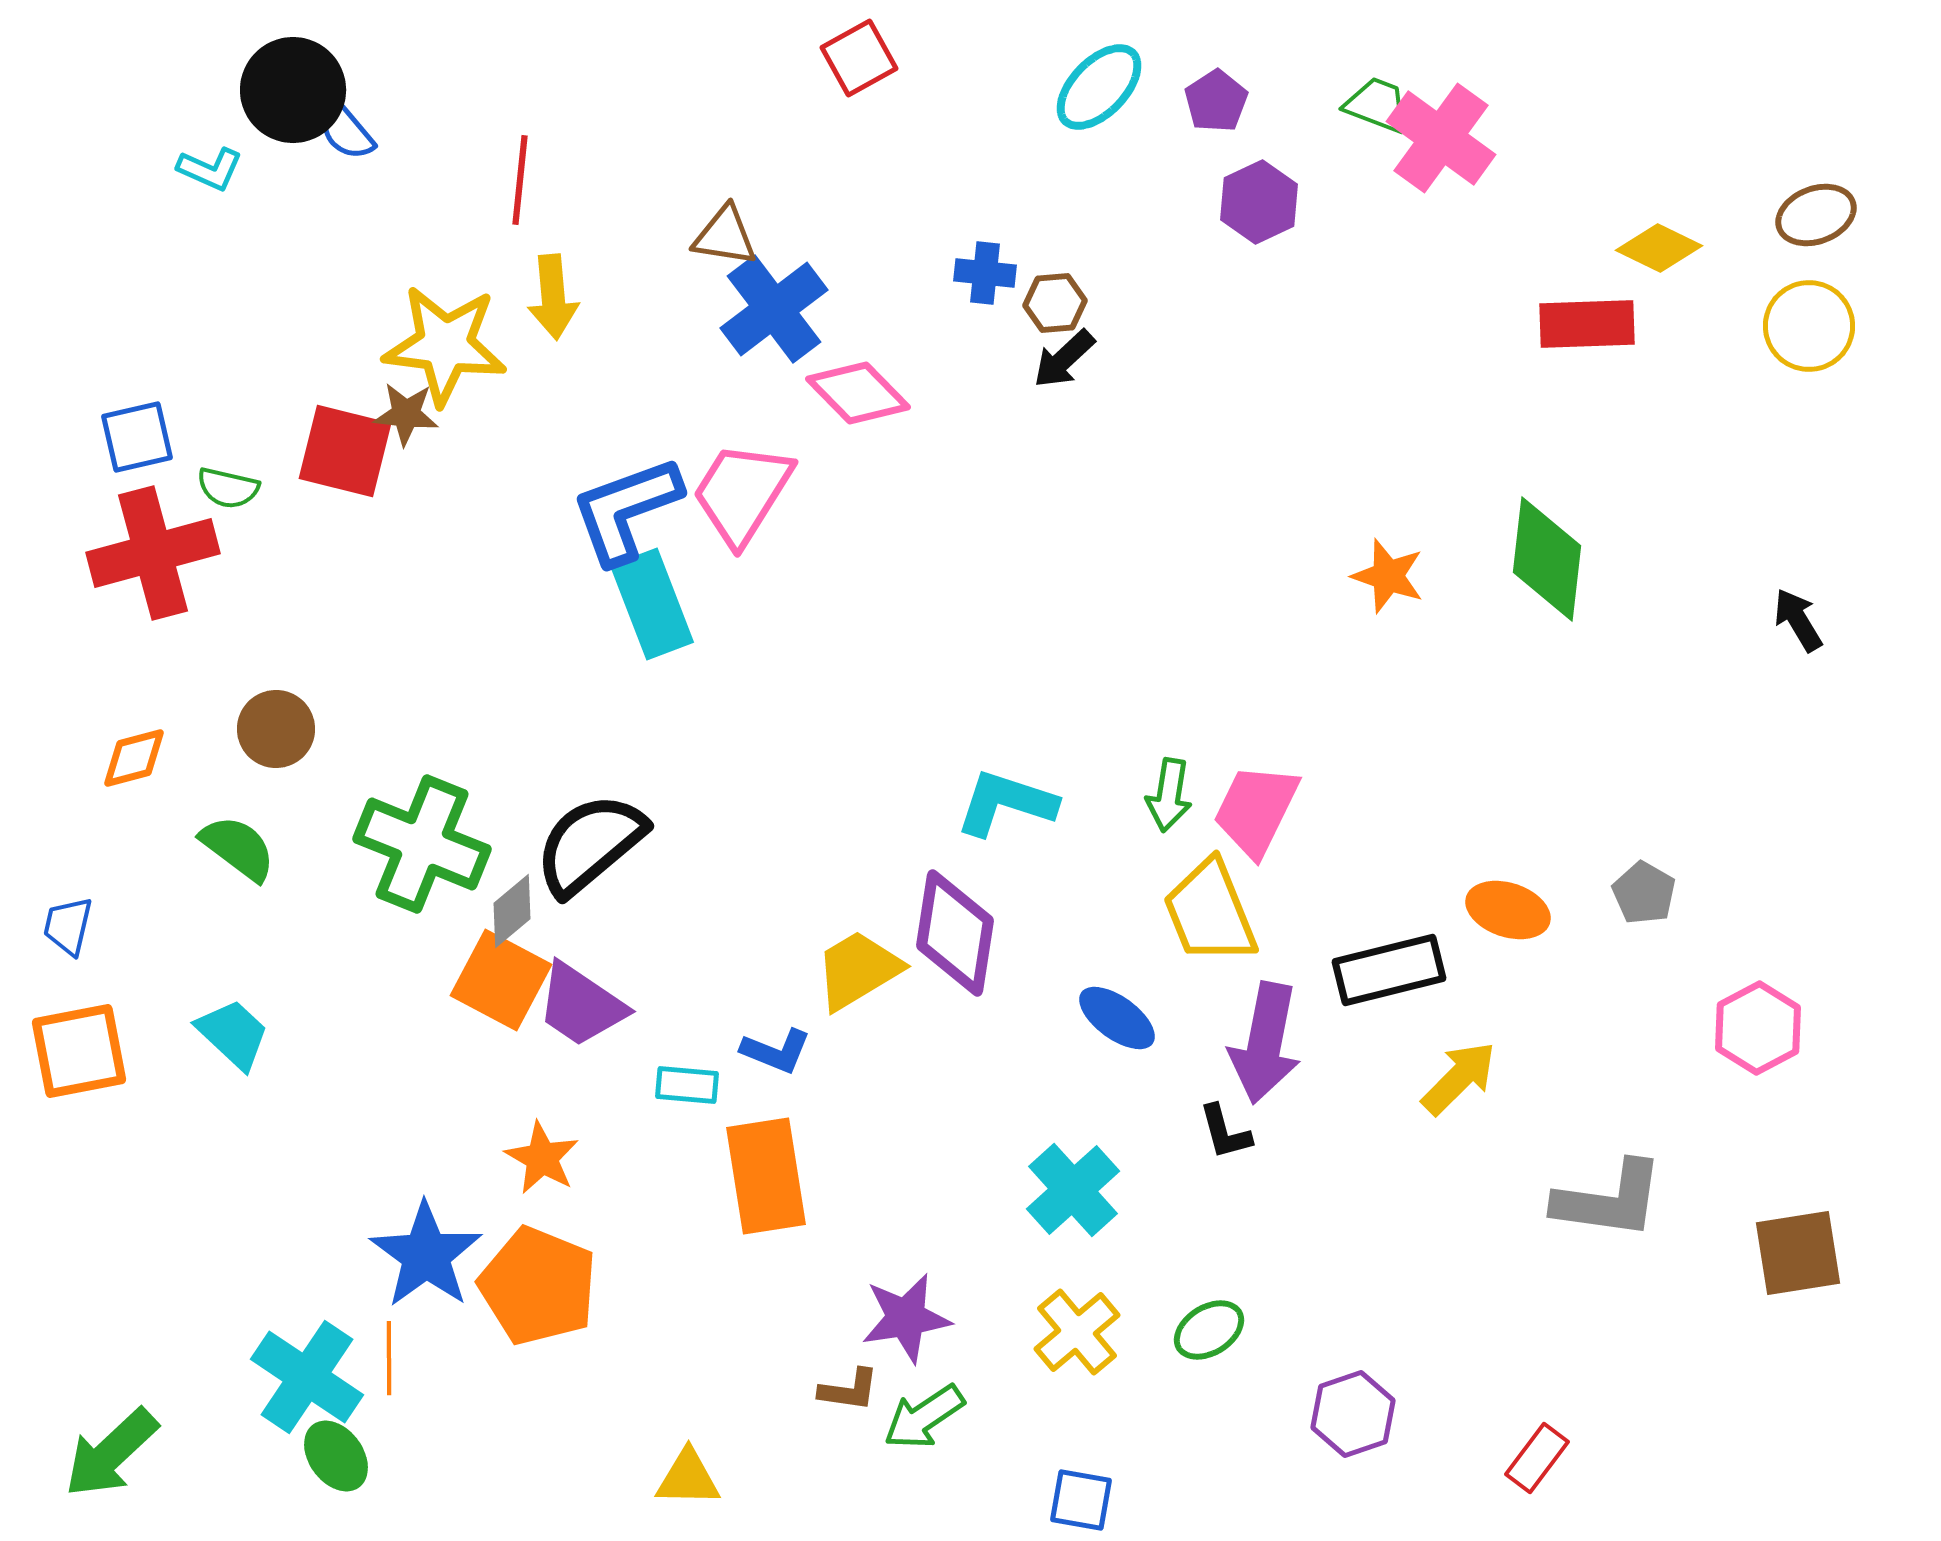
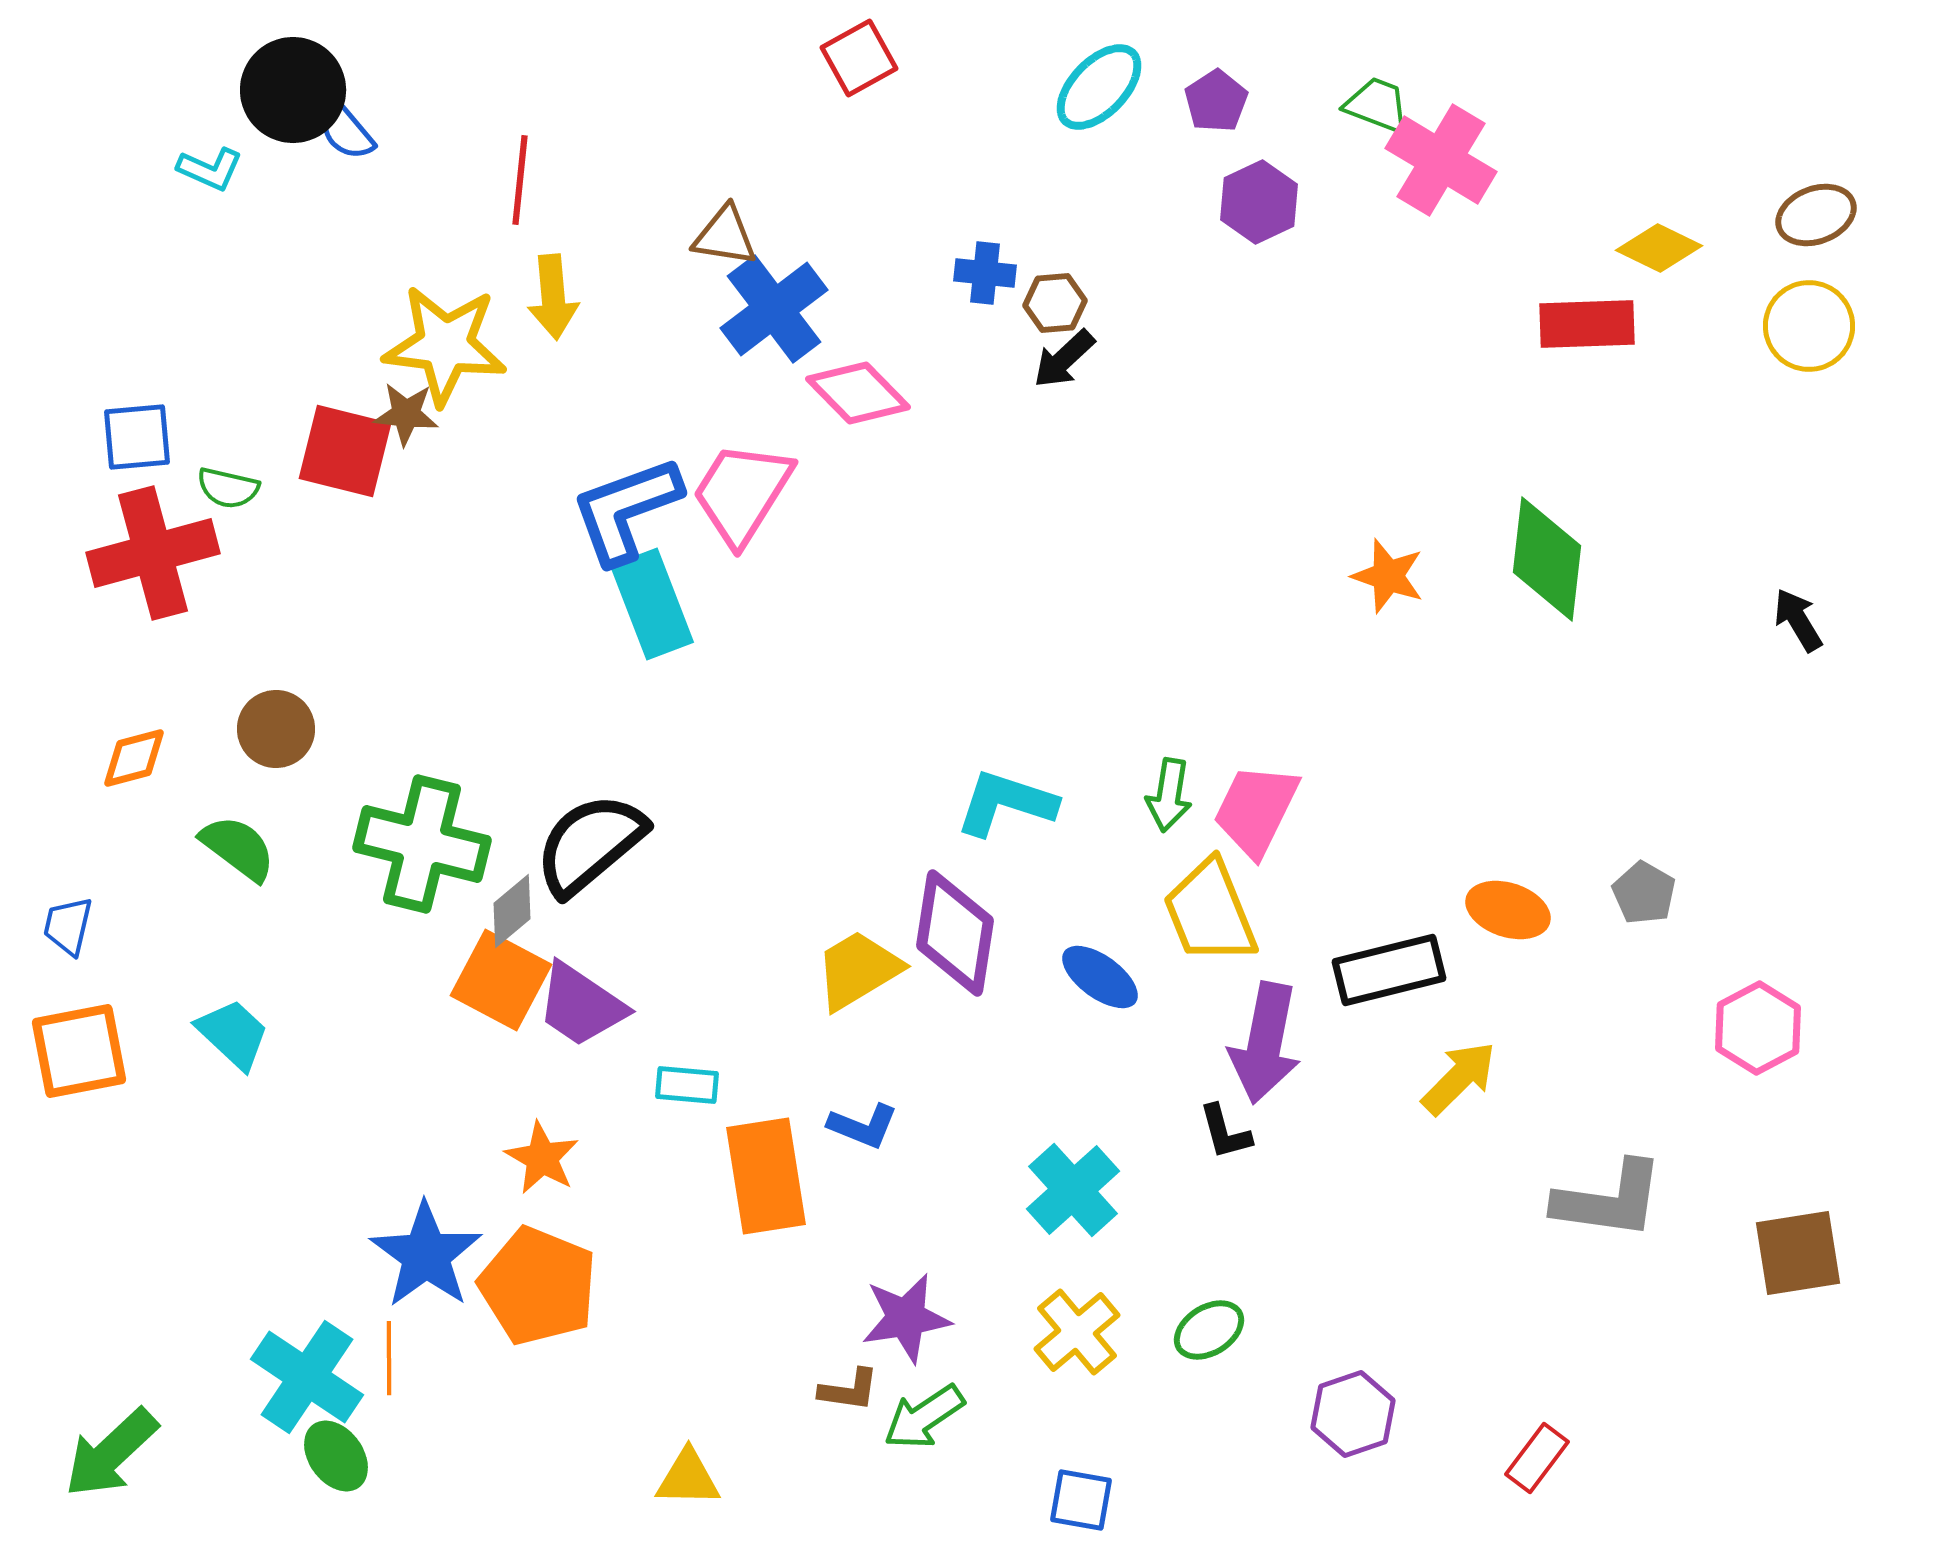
pink cross at (1441, 138): moved 22 px down; rotated 5 degrees counterclockwise
blue square at (137, 437): rotated 8 degrees clockwise
green cross at (422, 844): rotated 8 degrees counterclockwise
blue ellipse at (1117, 1018): moved 17 px left, 41 px up
blue L-shape at (776, 1051): moved 87 px right, 75 px down
